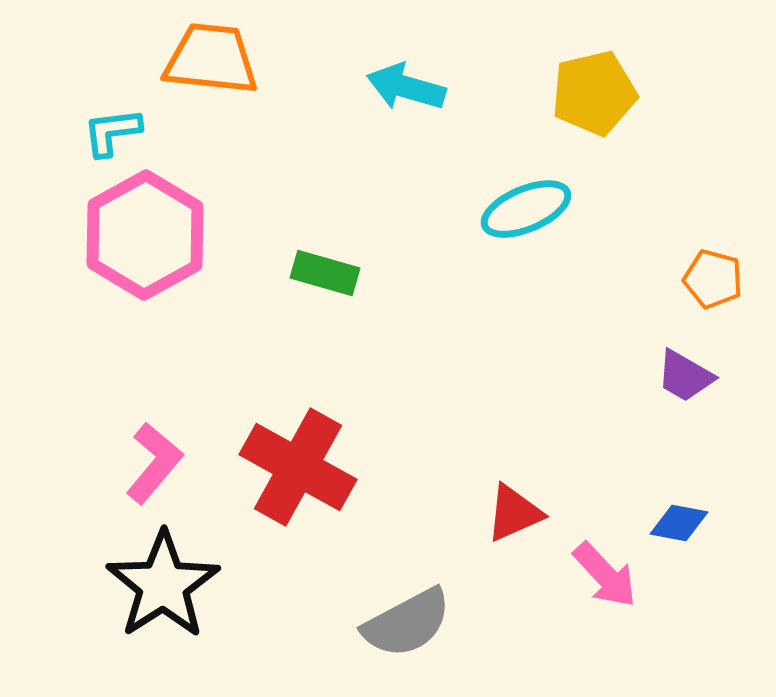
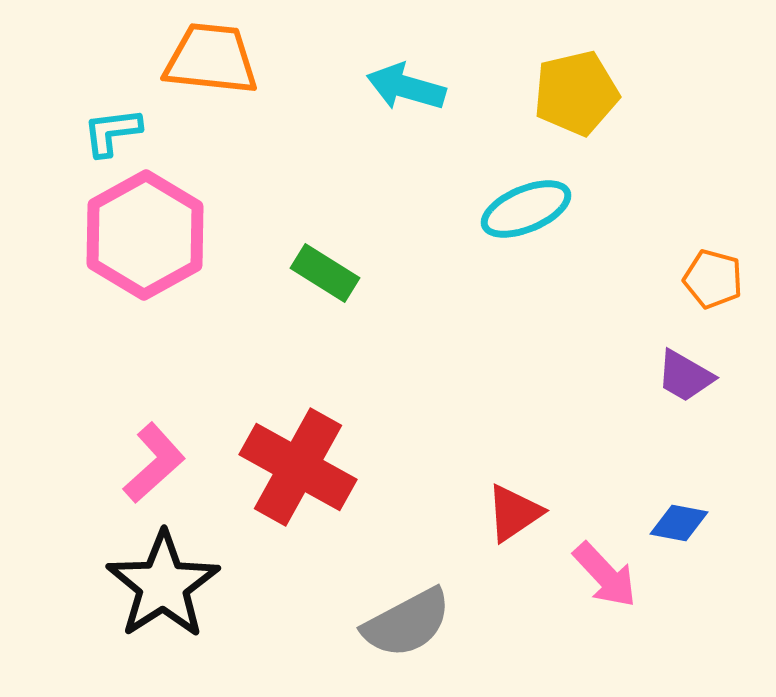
yellow pentagon: moved 18 px left
green rectangle: rotated 16 degrees clockwise
pink L-shape: rotated 8 degrees clockwise
red triangle: rotated 10 degrees counterclockwise
